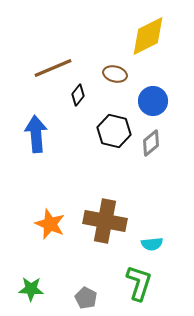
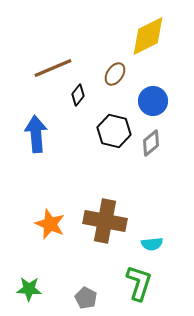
brown ellipse: rotated 70 degrees counterclockwise
green star: moved 2 px left
